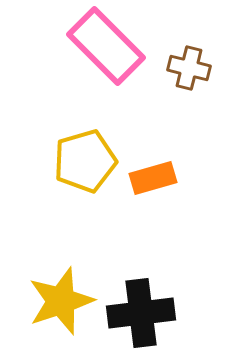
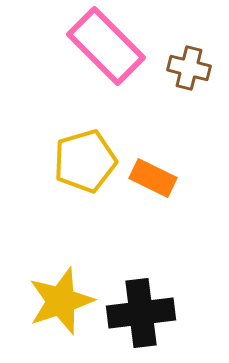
orange rectangle: rotated 42 degrees clockwise
